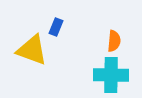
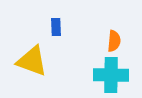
blue rectangle: rotated 24 degrees counterclockwise
yellow triangle: moved 11 px down
